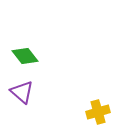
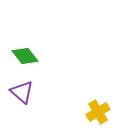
yellow cross: rotated 15 degrees counterclockwise
